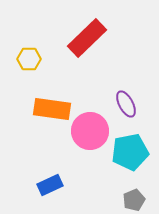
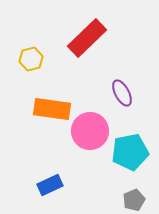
yellow hexagon: moved 2 px right; rotated 15 degrees counterclockwise
purple ellipse: moved 4 px left, 11 px up
